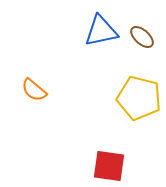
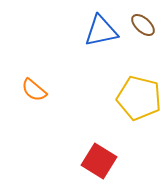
brown ellipse: moved 1 px right, 12 px up
red square: moved 10 px left, 5 px up; rotated 24 degrees clockwise
